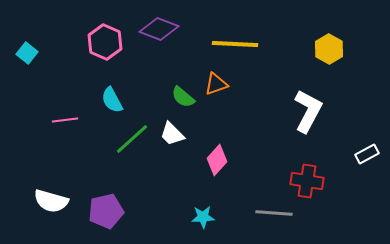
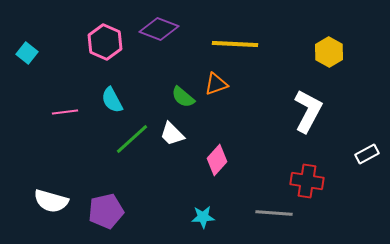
yellow hexagon: moved 3 px down
pink line: moved 8 px up
